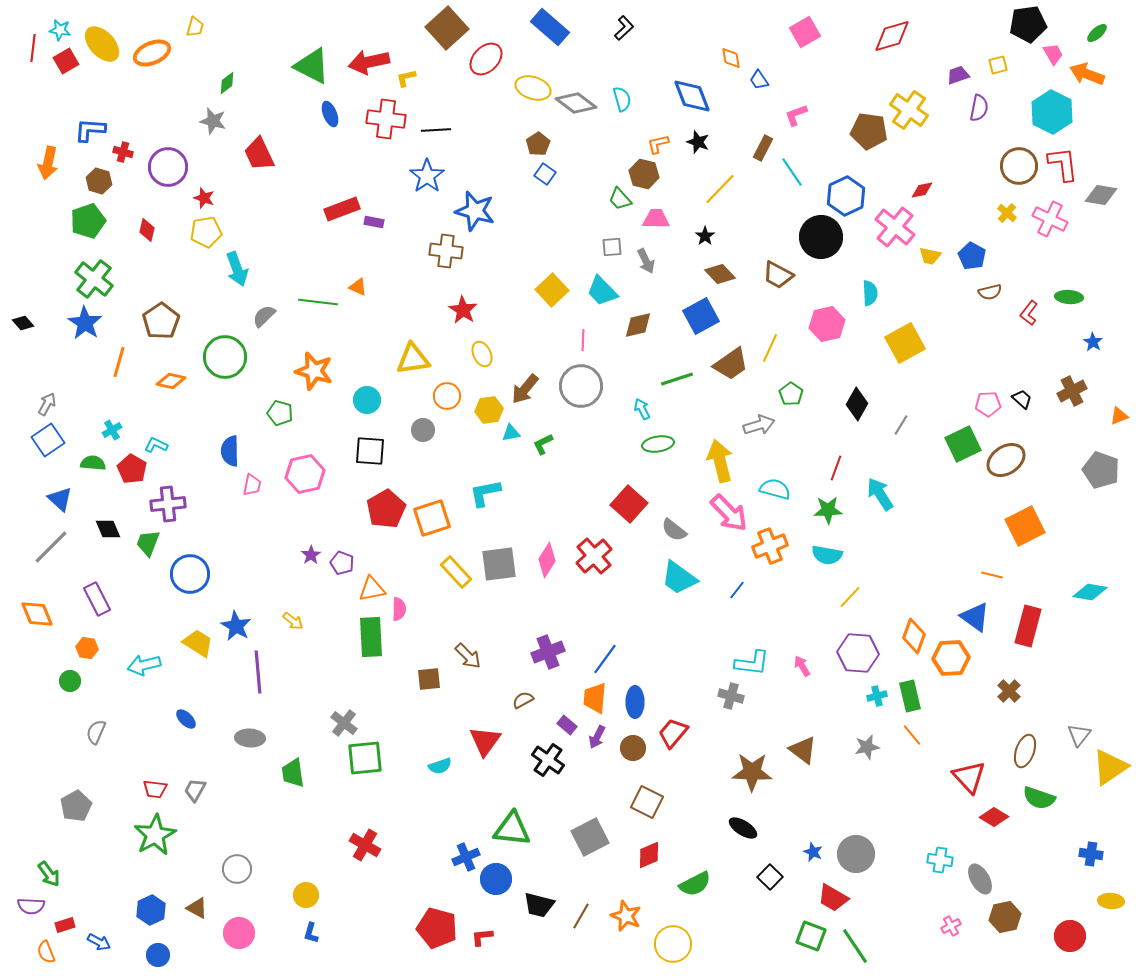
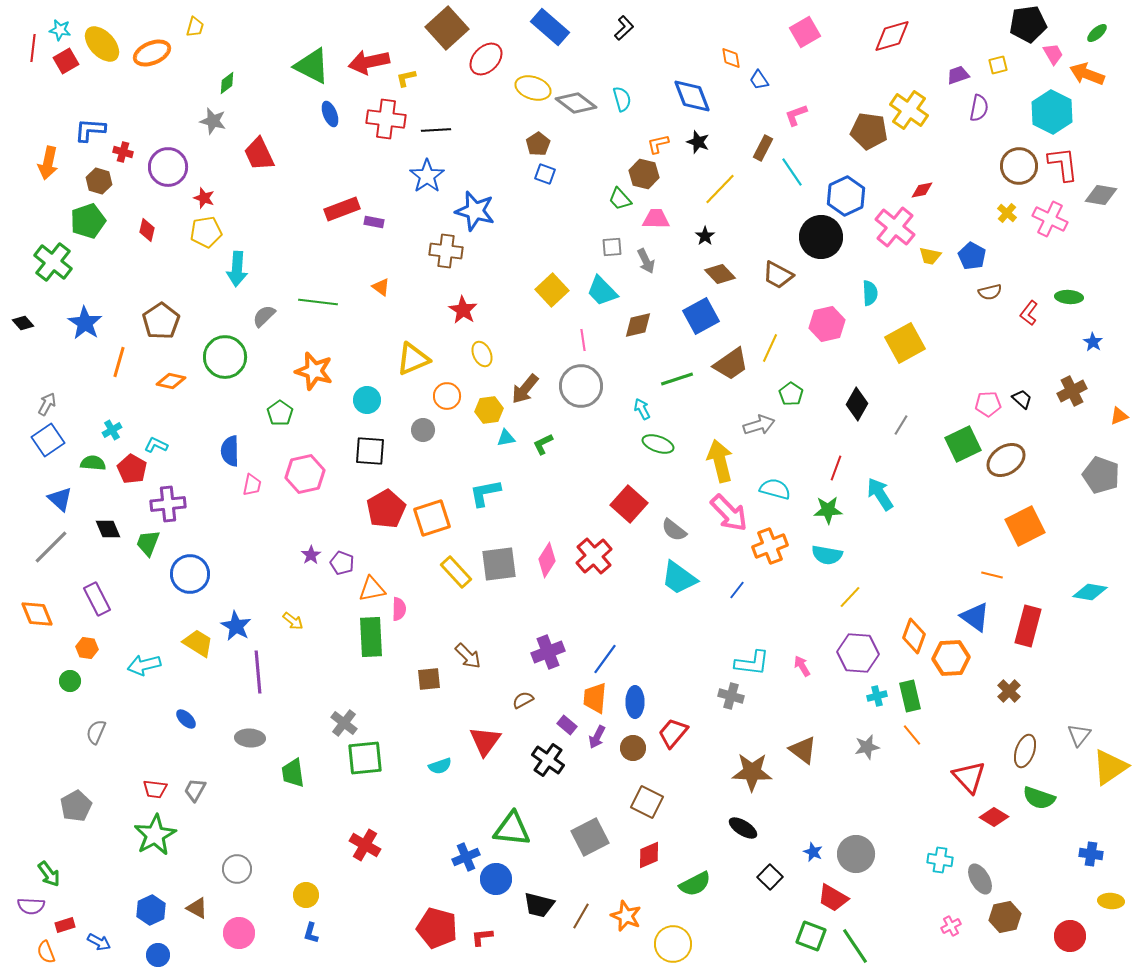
blue square at (545, 174): rotated 15 degrees counterclockwise
cyan arrow at (237, 269): rotated 24 degrees clockwise
green cross at (94, 279): moved 41 px left, 17 px up
orange triangle at (358, 287): moved 23 px right; rotated 12 degrees clockwise
pink line at (583, 340): rotated 10 degrees counterclockwise
yellow triangle at (413, 359): rotated 15 degrees counterclockwise
green pentagon at (280, 413): rotated 20 degrees clockwise
cyan triangle at (511, 433): moved 5 px left, 5 px down
green ellipse at (658, 444): rotated 28 degrees clockwise
gray pentagon at (1101, 470): moved 5 px down
